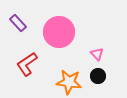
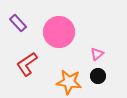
pink triangle: rotated 32 degrees clockwise
